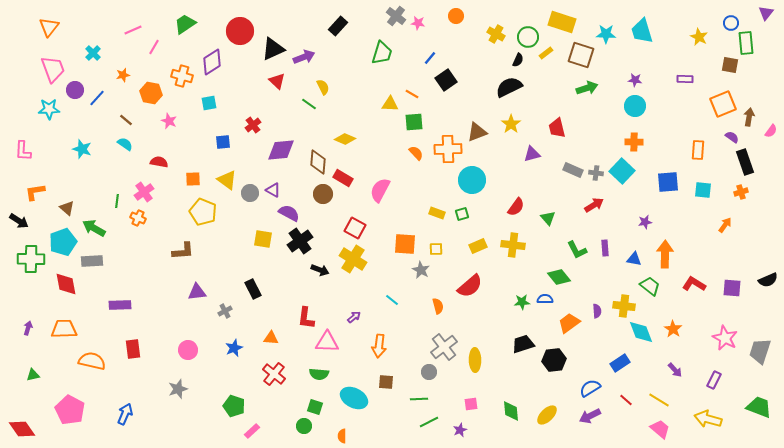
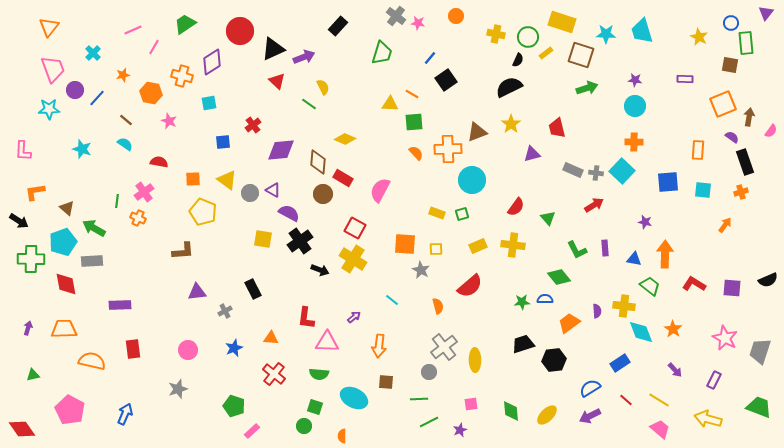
yellow cross at (496, 34): rotated 18 degrees counterclockwise
purple star at (645, 222): rotated 24 degrees clockwise
